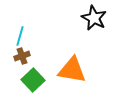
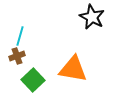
black star: moved 2 px left, 1 px up
brown cross: moved 5 px left
orange triangle: moved 1 px right, 1 px up
